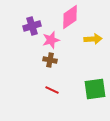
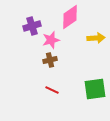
yellow arrow: moved 3 px right, 1 px up
brown cross: rotated 24 degrees counterclockwise
